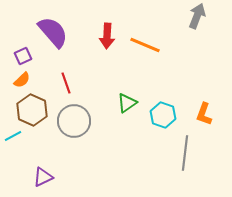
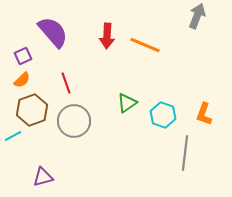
brown hexagon: rotated 16 degrees clockwise
purple triangle: rotated 10 degrees clockwise
